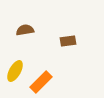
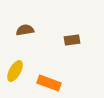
brown rectangle: moved 4 px right, 1 px up
orange rectangle: moved 8 px right, 1 px down; rotated 65 degrees clockwise
